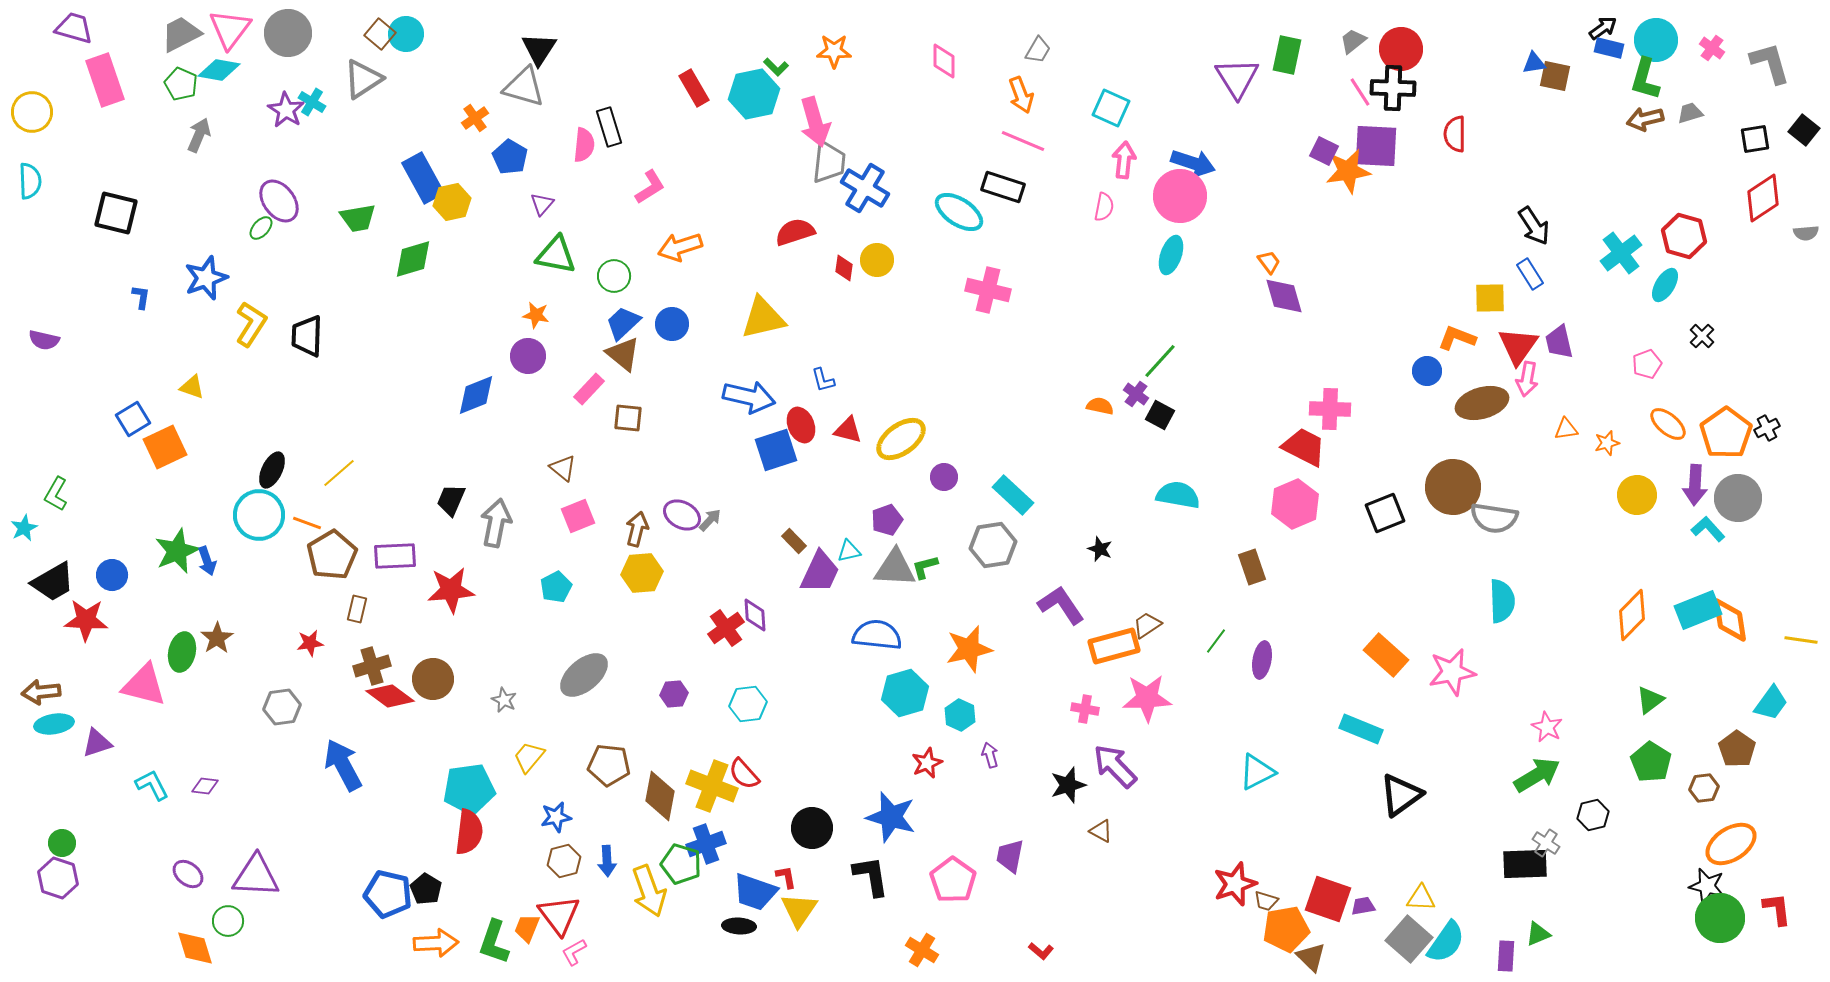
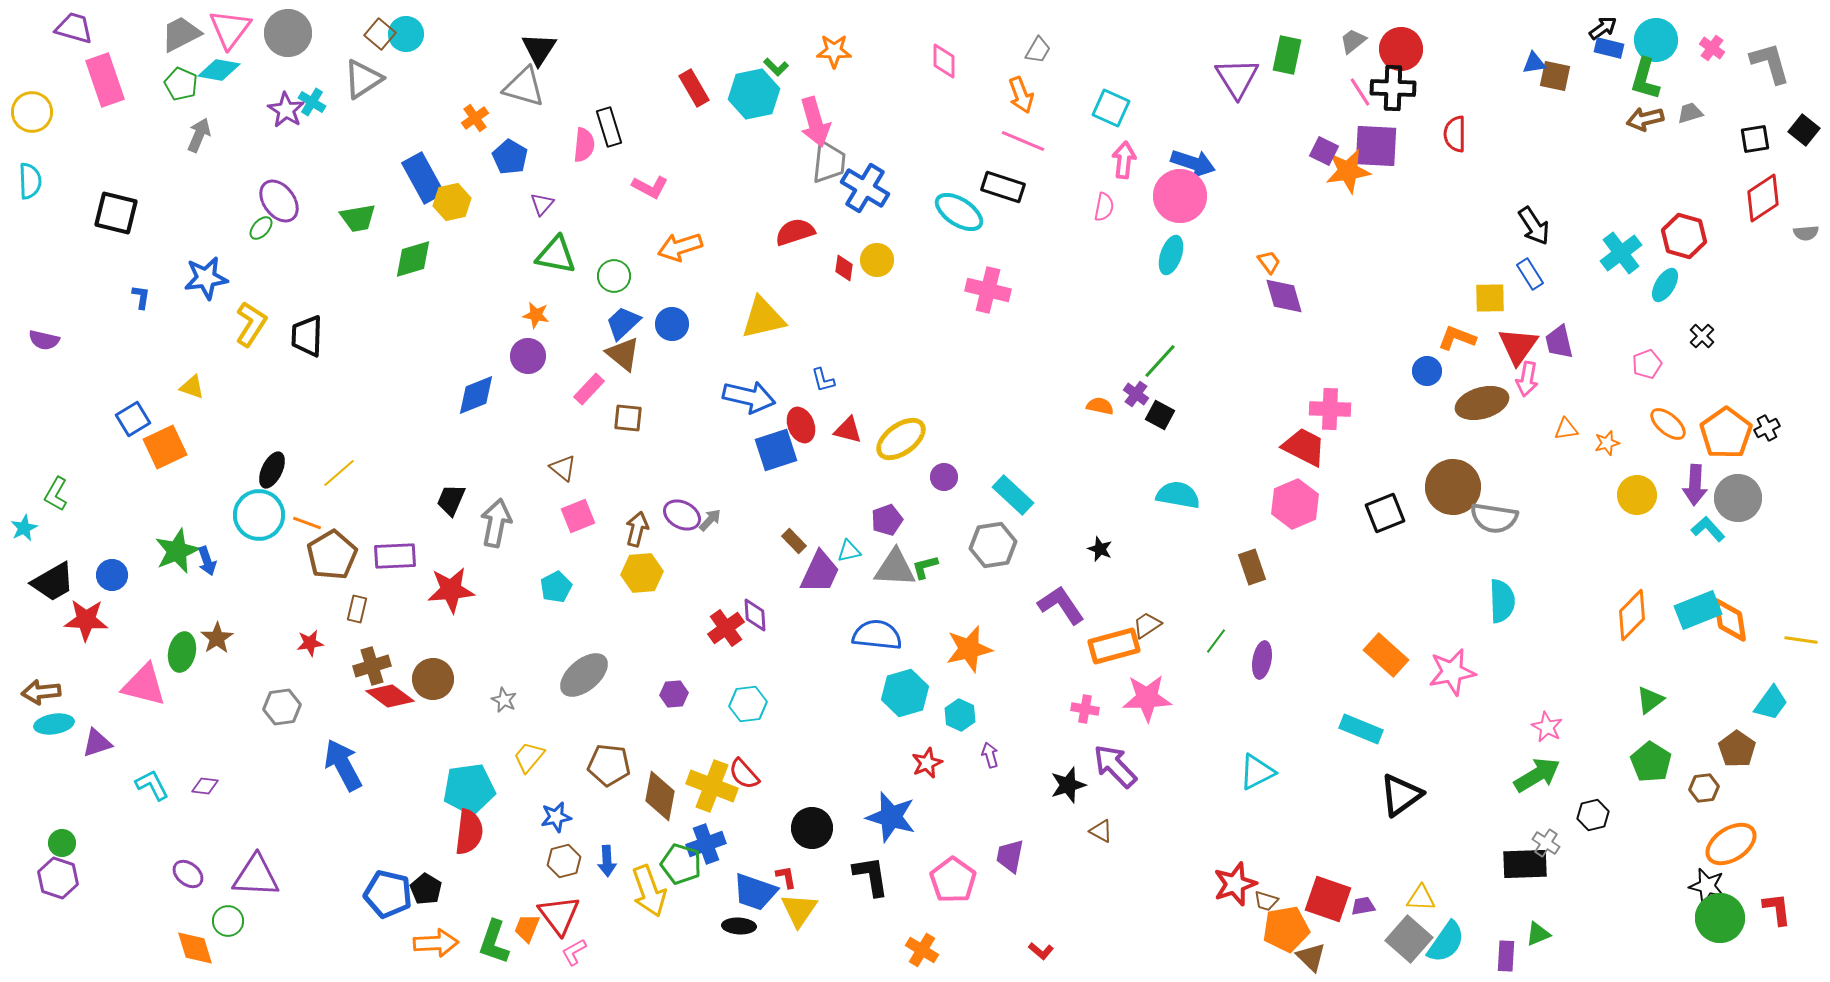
pink L-shape at (650, 187): rotated 60 degrees clockwise
blue star at (206, 278): rotated 12 degrees clockwise
